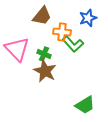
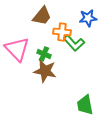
blue star: rotated 12 degrees clockwise
green L-shape: moved 1 px right, 1 px up
brown star: rotated 15 degrees counterclockwise
green trapezoid: rotated 110 degrees clockwise
